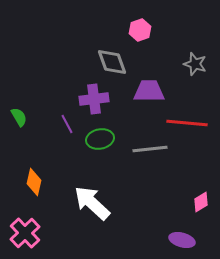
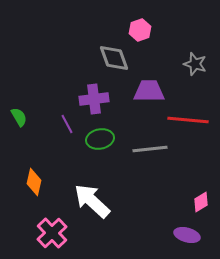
gray diamond: moved 2 px right, 4 px up
red line: moved 1 px right, 3 px up
white arrow: moved 2 px up
pink cross: moved 27 px right
purple ellipse: moved 5 px right, 5 px up
